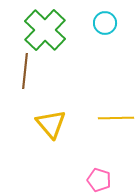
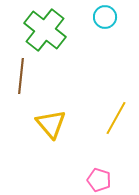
cyan circle: moved 6 px up
green cross: rotated 6 degrees counterclockwise
brown line: moved 4 px left, 5 px down
yellow line: rotated 60 degrees counterclockwise
